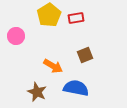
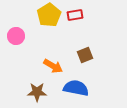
red rectangle: moved 1 px left, 3 px up
brown star: rotated 24 degrees counterclockwise
